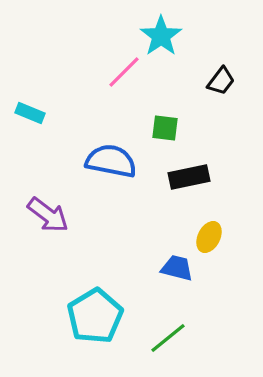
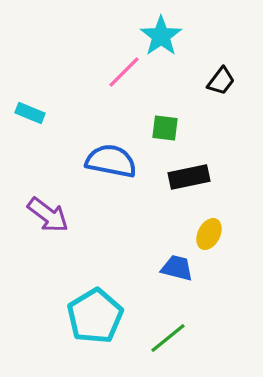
yellow ellipse: moved 3 px up
